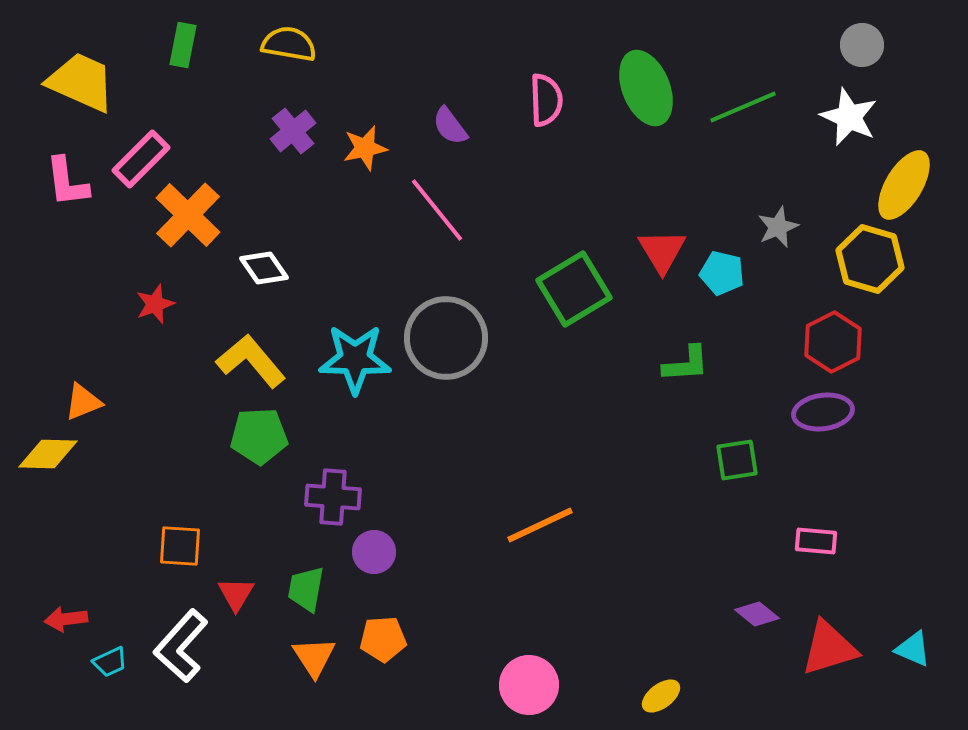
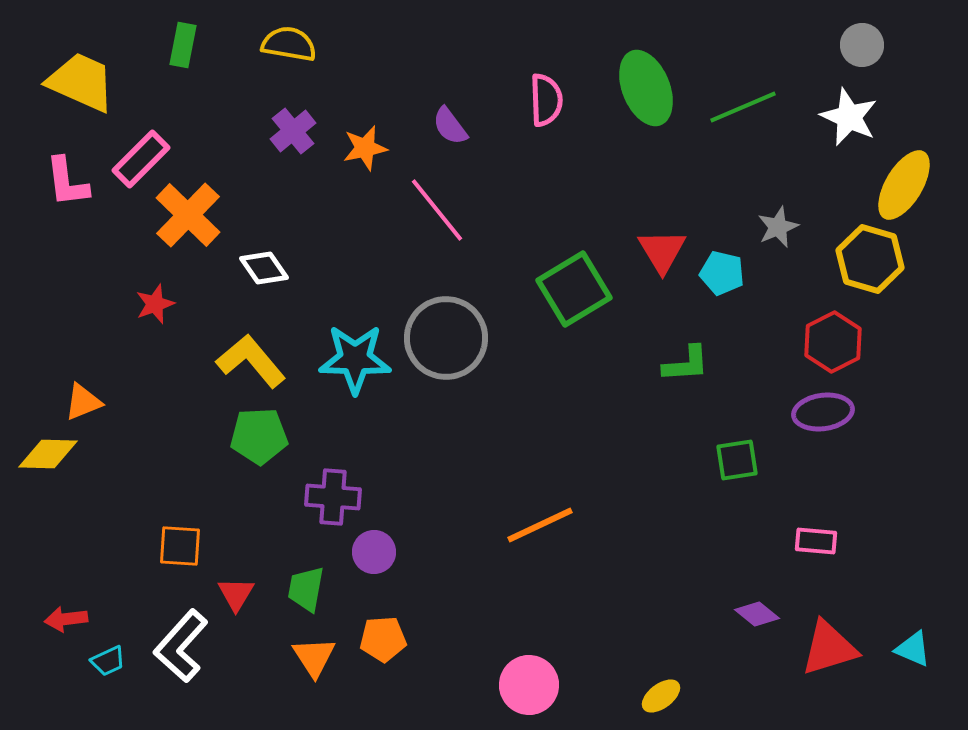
cyan trapezoid at (110, 662): moved 2 px left, 1 px up
